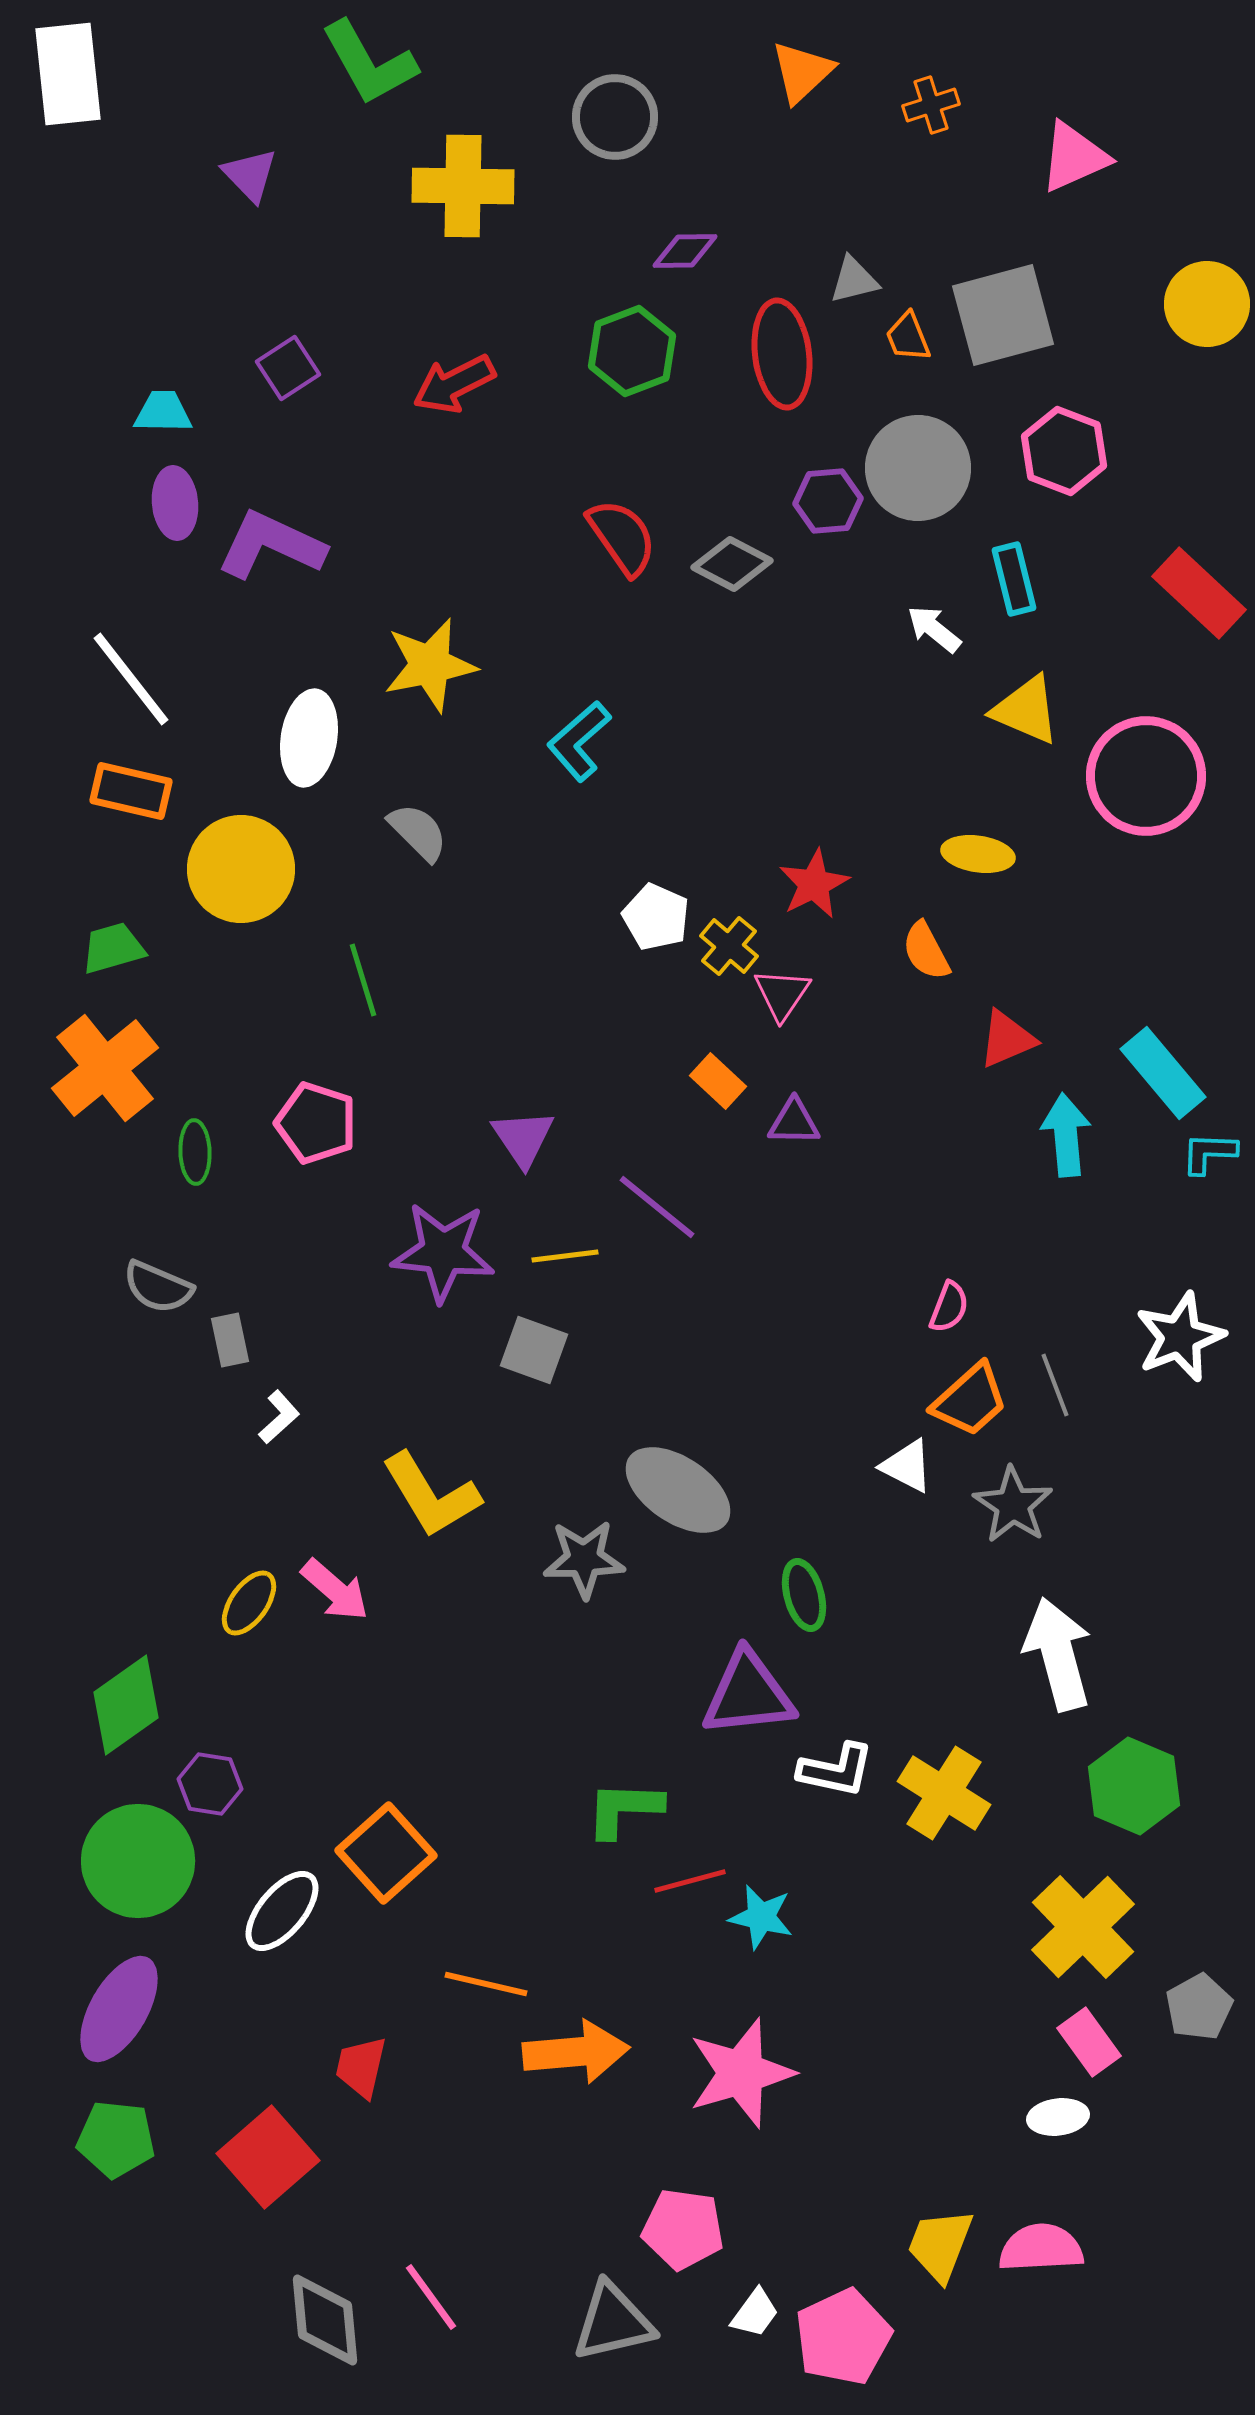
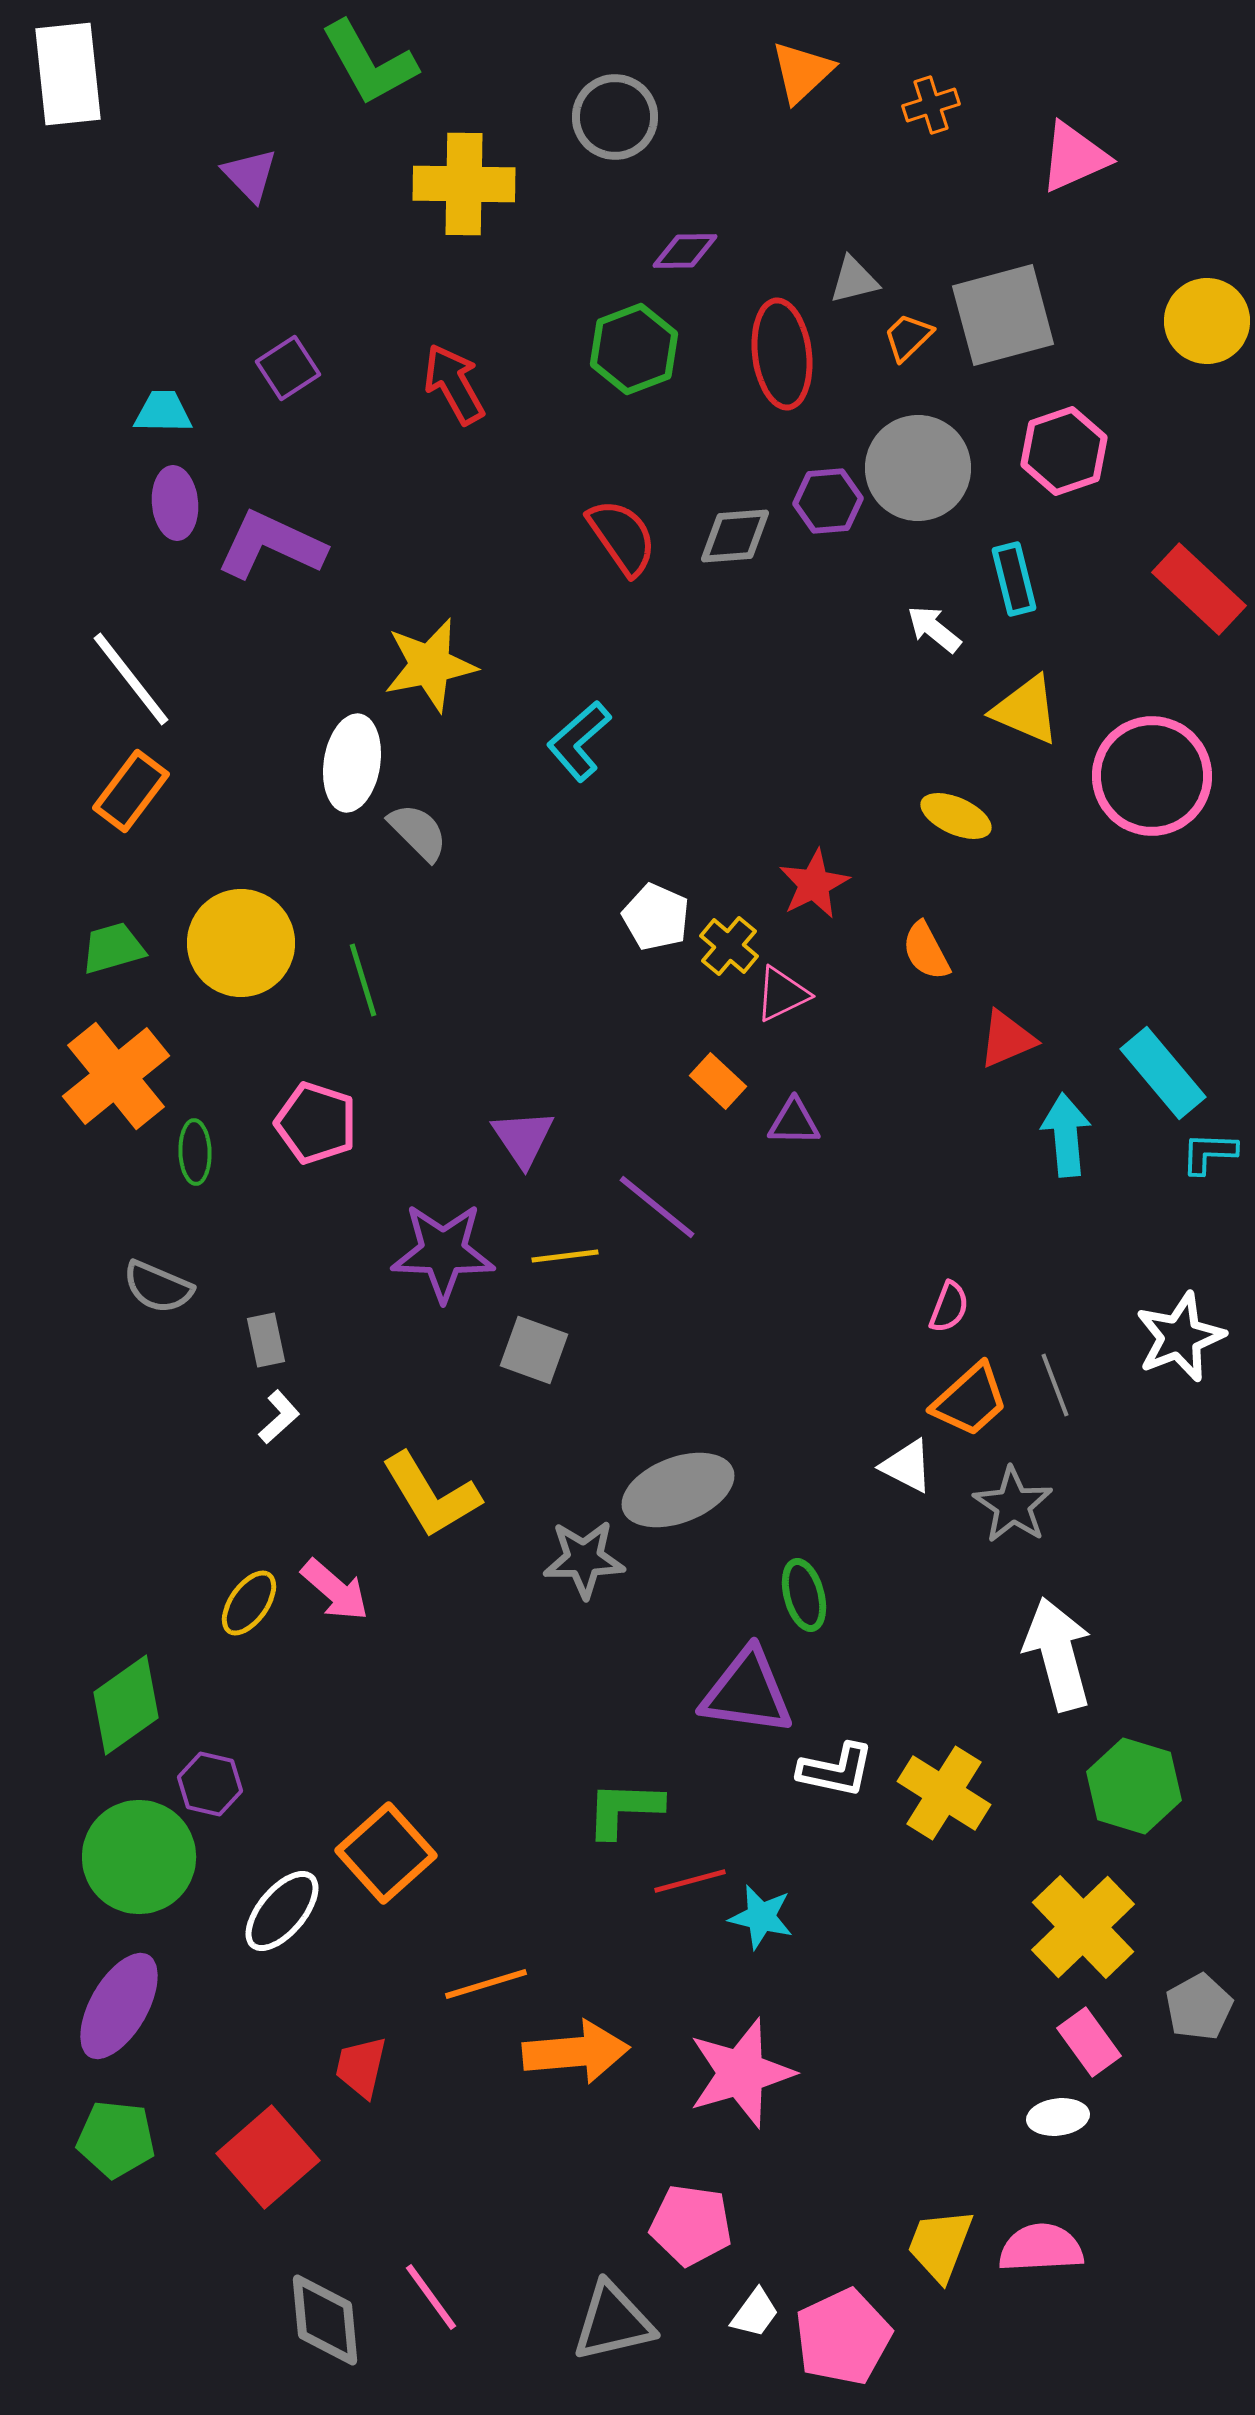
yellow cross at (463, 186): moved 1 px right, 2 px up
yellow circle at (1207, 304): moved 17 px down
orange trapezoid at (908, 337): rotated 68 degrees clockwise
green hexagon at (632, 351): moved 2 px right, 2 px up
red arrow at (454, 384): rotated 88 degrees clockwise
pink hexagon at (1064, 451): rotated 20 degrees clockwise
gray diamond at (732, 564): moved 3 px right, 28 px up; rotated 32 degrees counterclockwise
red rectangle at (1199, 593): moved 4 px up
white ellipse at (309, 738): moved 43 px right, 25 px down
pink circle at (1146, 776): moved 6 px right
orange rectangle at (131, 791): rotated 66 degrees counterclockwise
yellow ellipse at (978, 854): moved 22 px left, 38 px up; rotated 16 degrees clockwise
yellow circle at (241, 869): moved 74 px down
pink triangle at (782, 994): rotated 30 degrees clockwise
orange cross at (105, 1068): moved 11 px right, 8 px down
purple star at (443, 1252): rotated 4 degrees counterclockwise
gray rectangle at (230, 1340): moved 36 px right
gray ellipse at (678, 1490): rotated 55 degrees counterclockwise
purple triangle at (748, 1694): moved 1 px left, 2 px up; rotated 14 degrees clockwise
purple hexagon at (210, 1784): rotated 4 degrees clockwise
green hexagon at (1134, 1786): rotated 6 degrees counterclockwise
green circle at (138, 1861): moved 1 px right, 4 px up
orange line at (486, 1984): rotated 30 degrees counterclockwise
purple ellipse at (119, 2009): moved 3 px up
pink pentagon at (683, 2229): moved 8 px right, 4 px up
